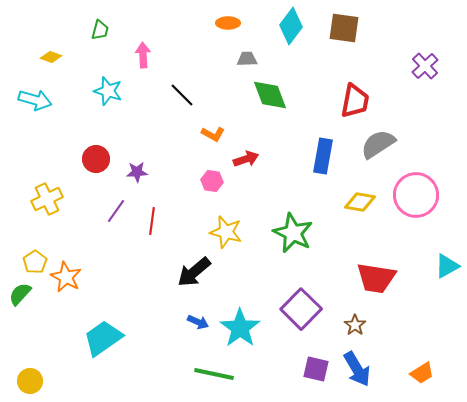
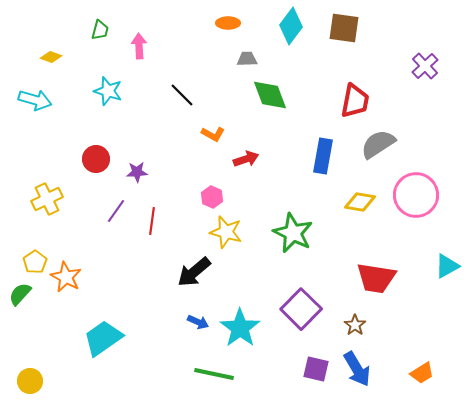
pink arrow at (143, 55): moved 4 px left, 9 px up
pink hexagon at (212, 181): moved 16 px down; rotated 15 degrees clockwise
